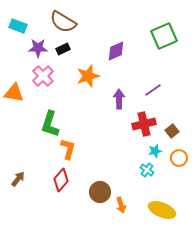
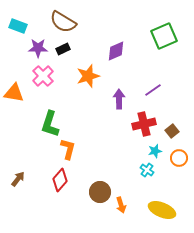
red diamond: moved 1 px left
